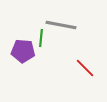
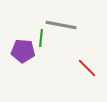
red line: moved 2 px right
